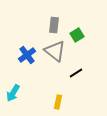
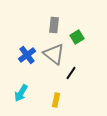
green square: moved 2 px down
gray triangle: moved 1 px left, 3 px down
black line: moved 5 px left; rotated 24 degrees counterclockwise
cyan arrow: moved 8 px right
yellow rectangle: moved 2 px left, 2 px up
